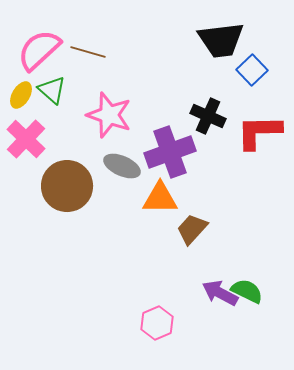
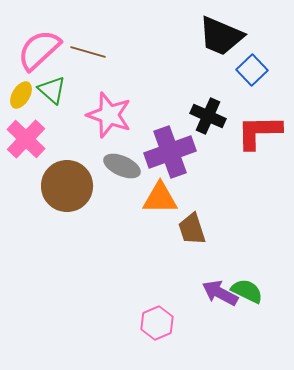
black trapezoid: moved 4 px up; rotated 30 degrees clockwise
brown trapezoid: rotated 60 degrees counterclockwise
